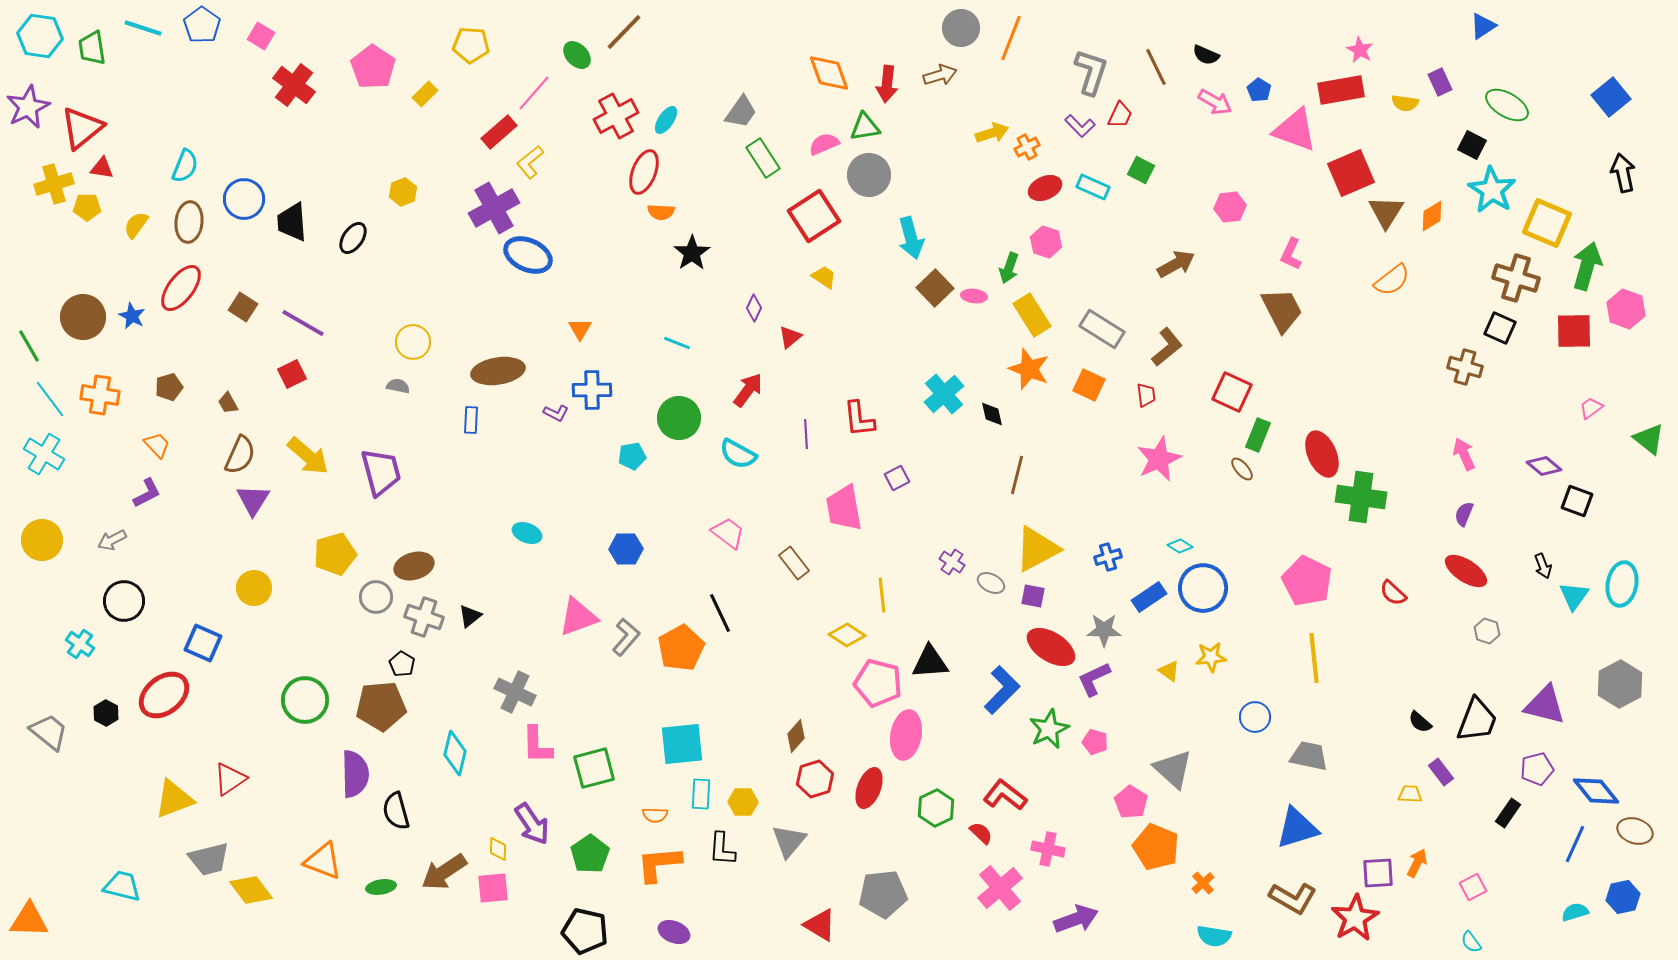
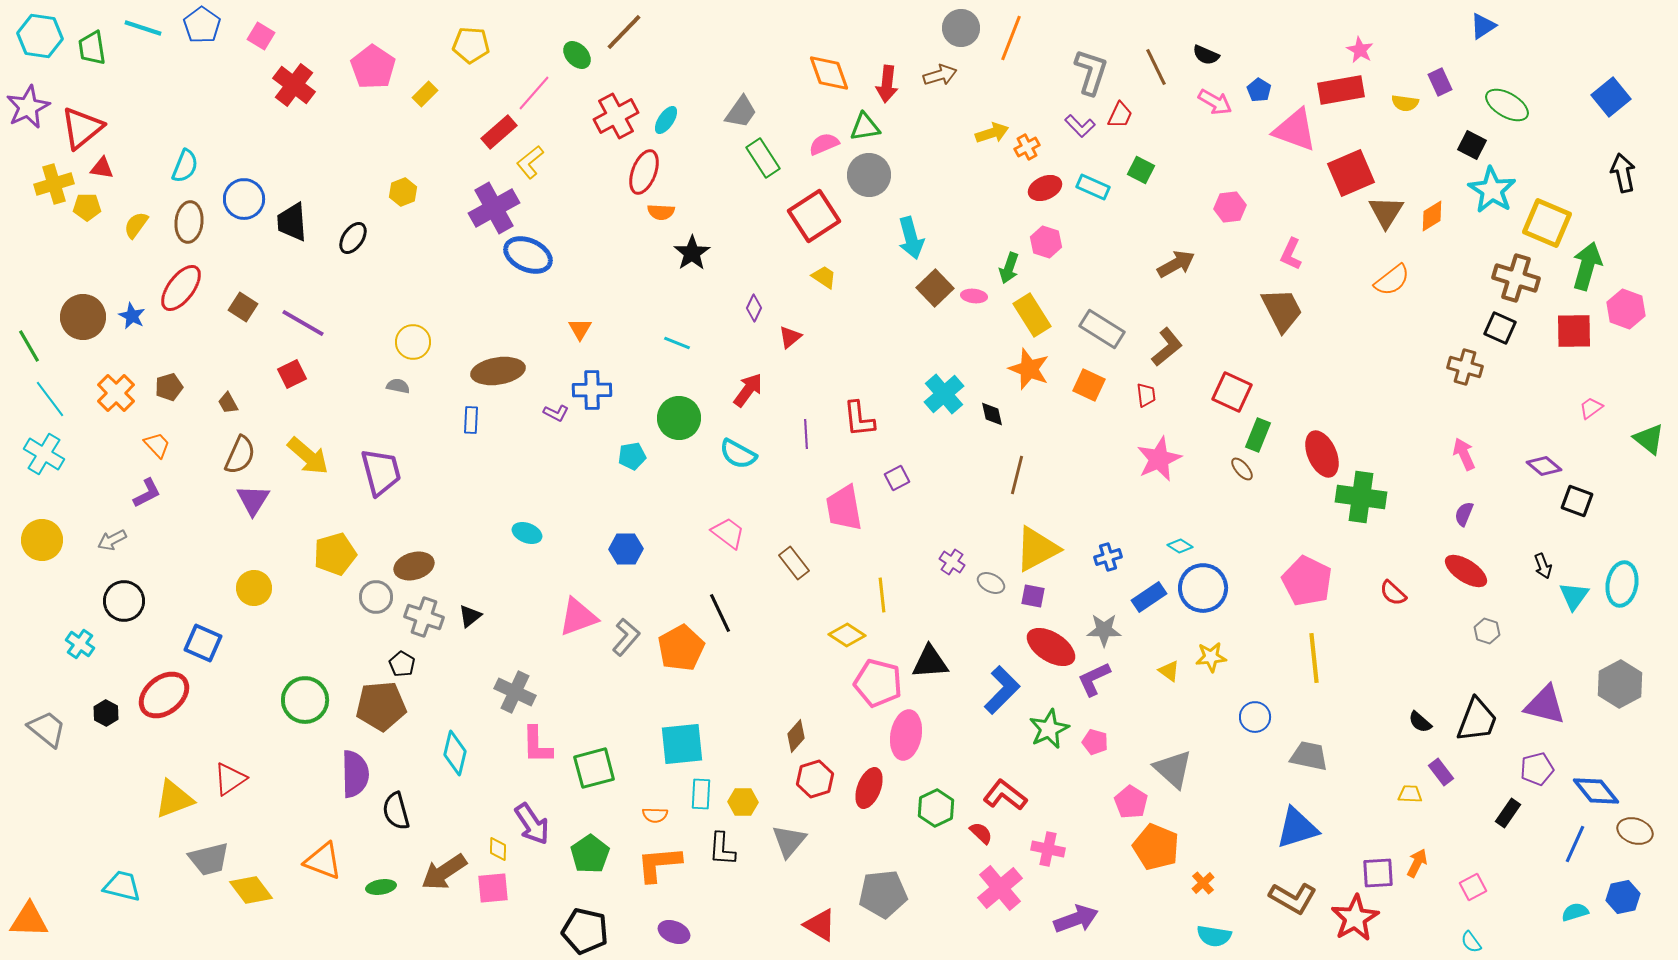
orange cross at (100, 395): moved 16 px right, 2 px up; rotated 36 degrees clockwise
gray trapezoid at (49, 732): moved 2 px left, 3 px up
